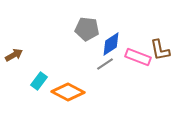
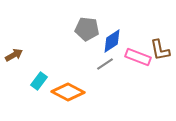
blue diamond: moved 1 px right, 3 px up
